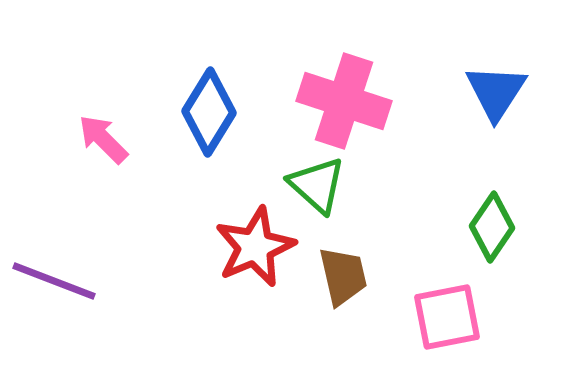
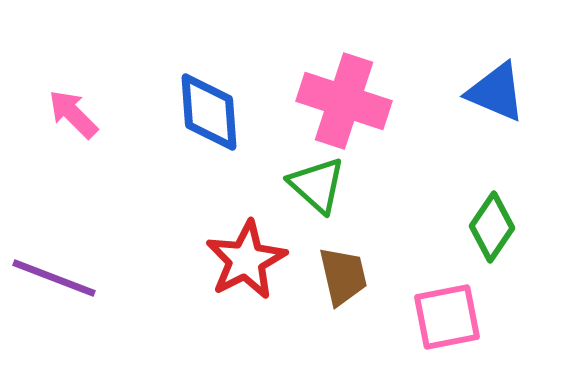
blue triangle: rotated 40 degrees counterclockwise
blue diamond: rotated 36 degrees counterclockwise
pink arrow: moved 30 px left, 25 px up
red star: moved 9 px left, 13 px down; rotated 4 degrees counterclockwise
purple line: moved 3 px up
